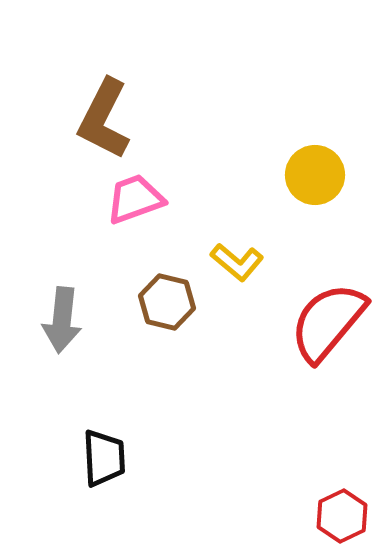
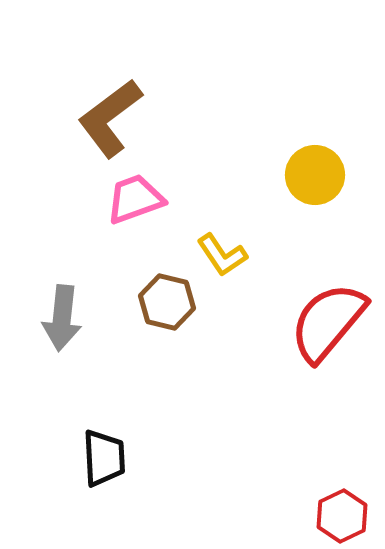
brown L-shape: moved 6 px right, 1 px up; rotated 26 degrees clockwise
yellow L-shape: moved 15 px left, 7 px up; rotated 16 degrees clockwise
gray arrow: moved 2 px up
